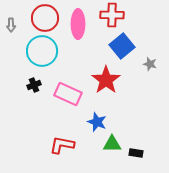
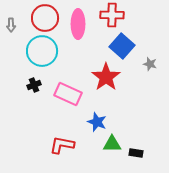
blue square: rotated 10 degrees counterclockwise
red star: moved 3 px up
